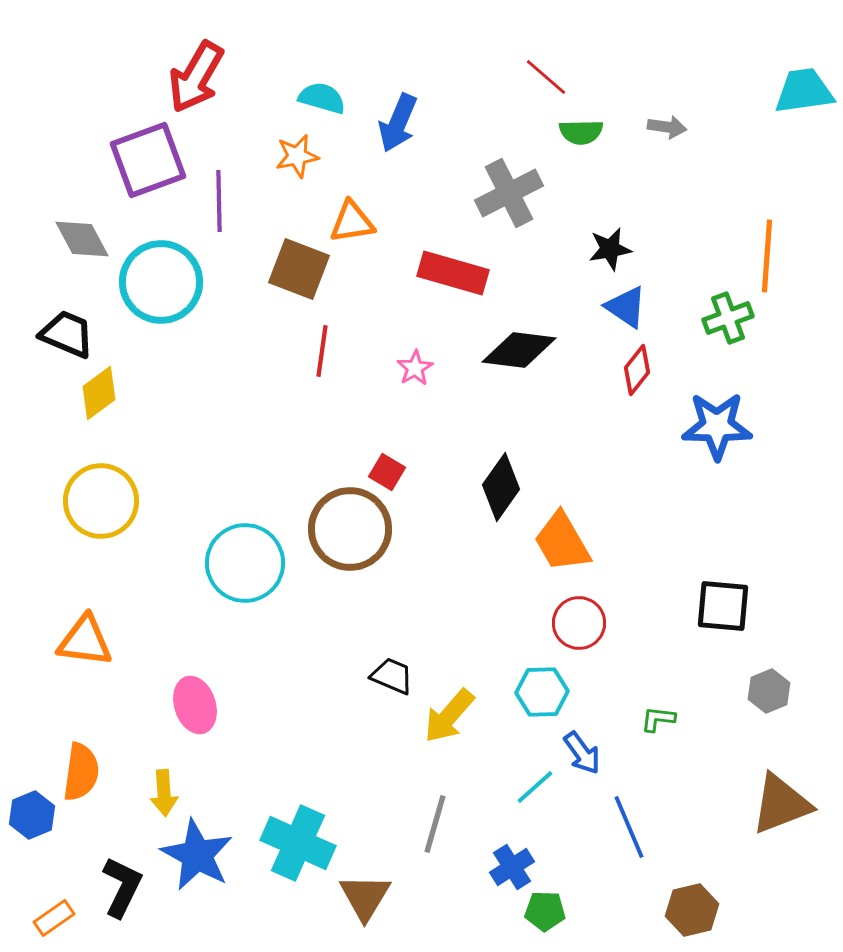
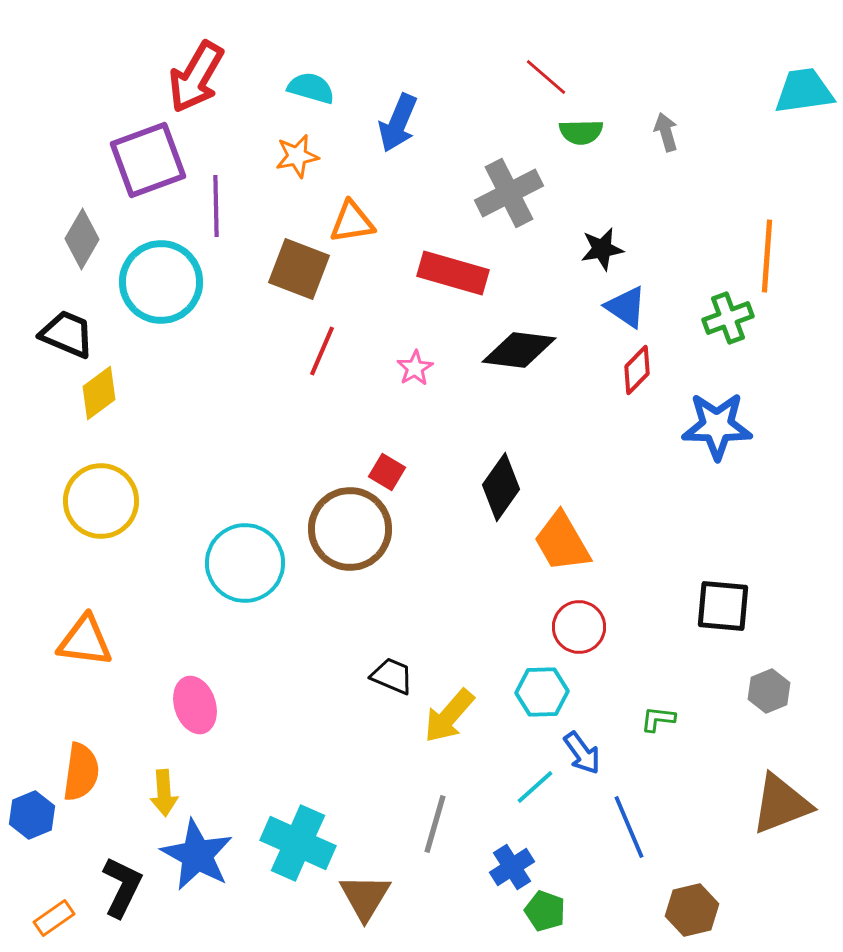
cyan semicircle at (322, 98): moved 11 px left, 10 px up
gray arrow at (667, 127): moved 1 px left, 5 px down; rotated 114 degrees counterclockwise
purple line at (219, 201): moved 3 px left, 5 px down
gray diamond at (82, 239): rotated 58 degrees clockwise
black star at (610, 249): moved 8 px left
red line at (322, 351): rotated 15 degrees clockwise
red diamond at (637, 370): rotated 6 degrees clockwise
red circle at (579, 623): moved 4 px down
green pentagon at (545, 911): rotated 18 degrees clockwise
